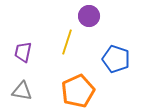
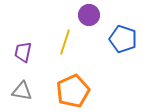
purple circle: moved 1 px up
yellow line: moved 2 px left
blue pentagon: moved 7 px right, 20 px up
orange pentagon: moved 5 px left
